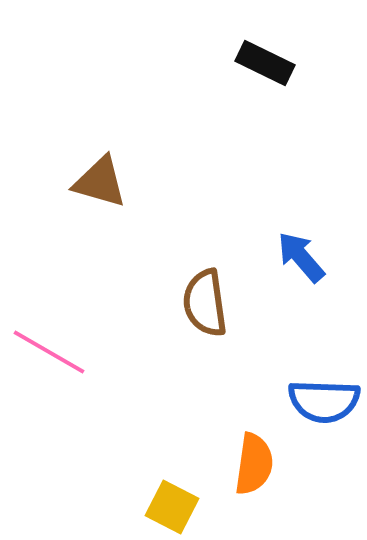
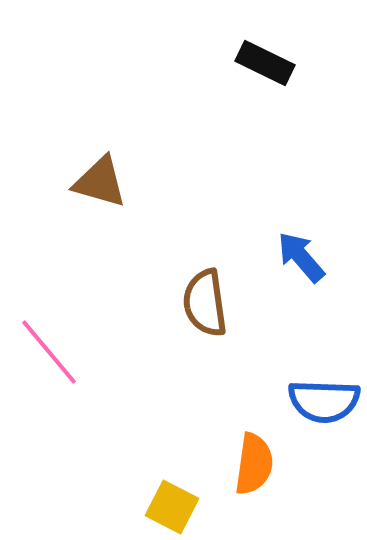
pink line: rotated 20 degrees clockwise
